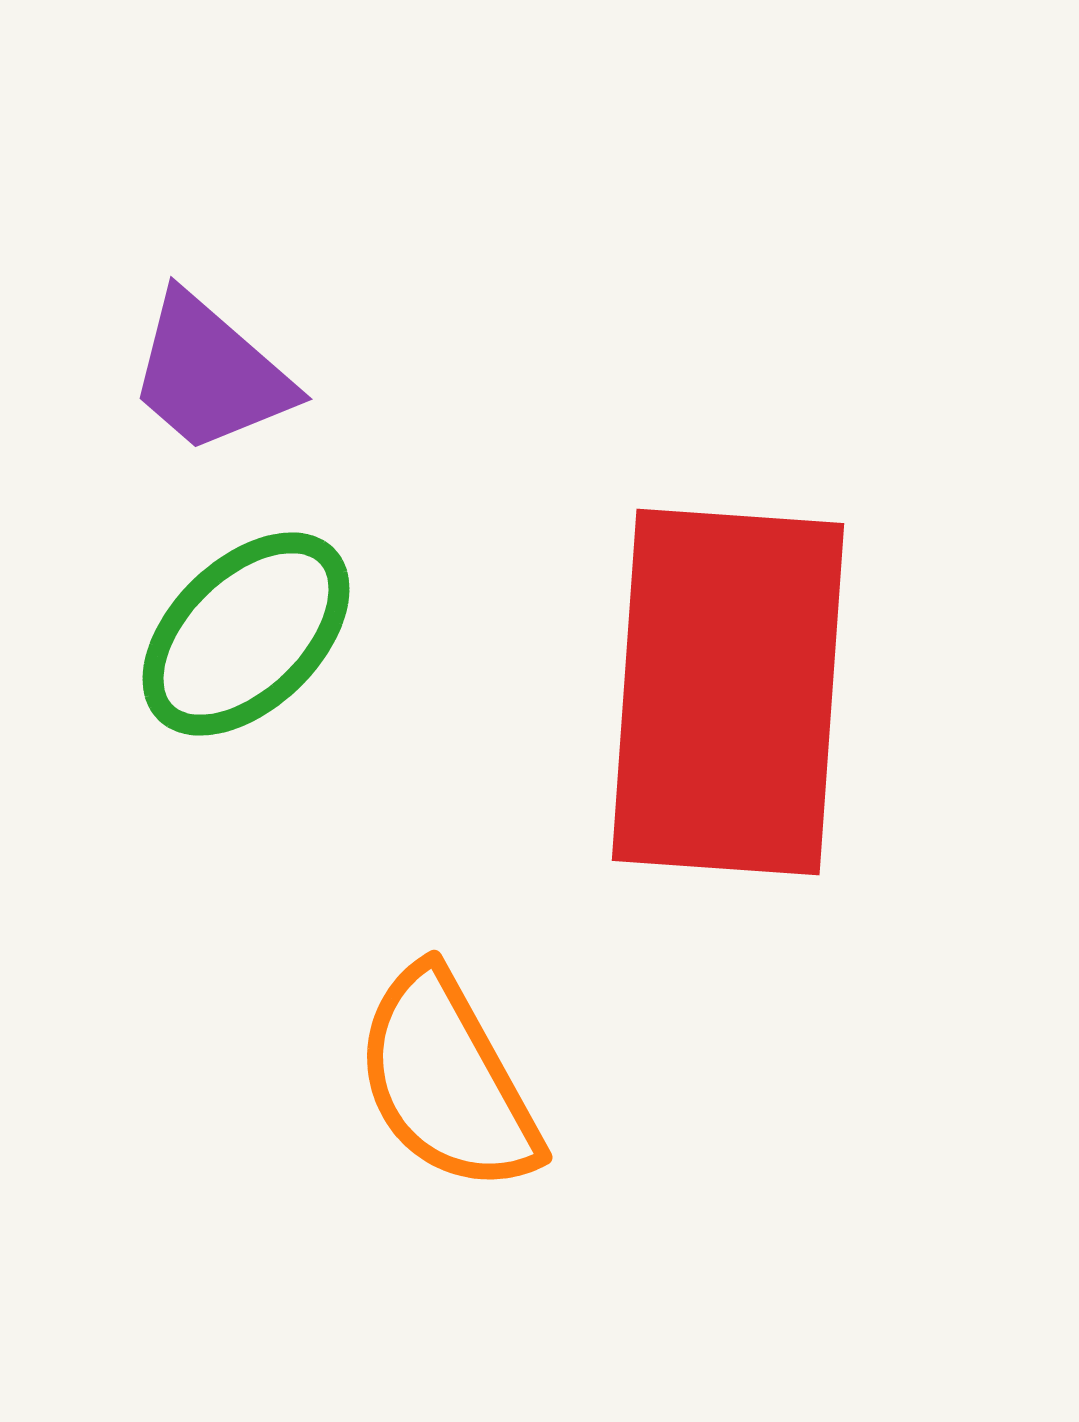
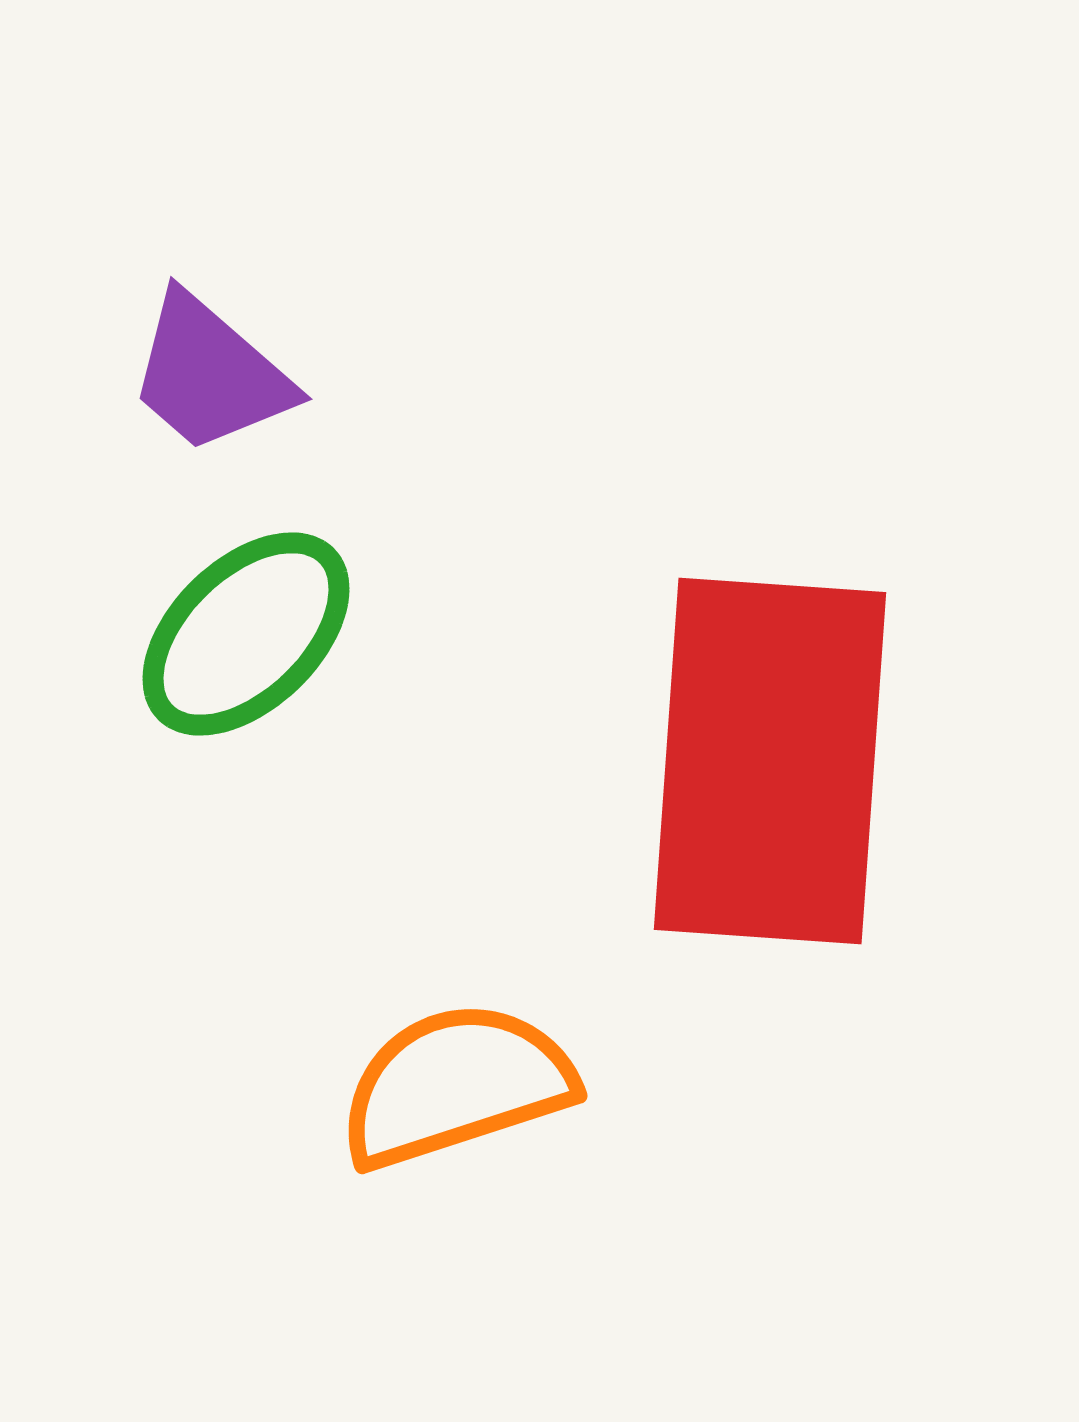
red rectangle: moved 42 px right, 69 px down
orange semicircle: moved 9 px right, 4 px down; rotated 101 degrees clockwise
